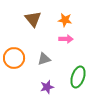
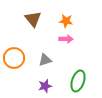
orange star: moved 1 px right, 1 px down
gray triangle: moved 1 px right, 1 px down
green ellipse: moved 4 px down
purple star: moved 2 px left, 1 px up
